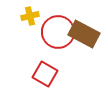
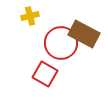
red circle: moved 3 px right, 11 px down
